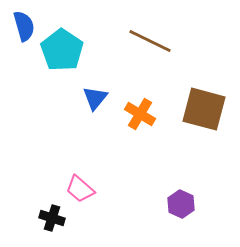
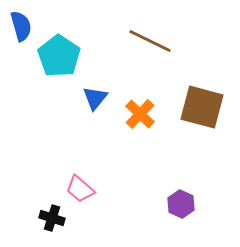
blue semicircle: moved 3 px left
cyan pentagon: moved 3 px left, 6 px down
brown square: moved 2 px left, 2 px up
orange cross: rotated 12 degrees clockwise
